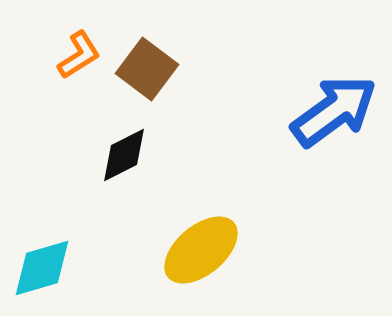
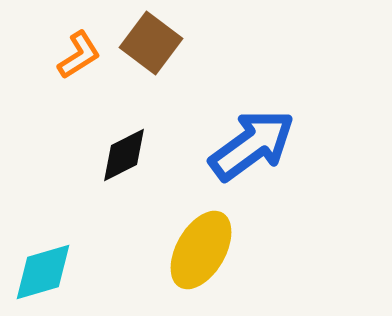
brown square: moved 4 px right, 26 px up
blue arrow: moved 82 px left, 34 px down
yellow ellipse: rotated 20 degrees counterclockwise
cyan diamond: moved 1 px right, 4 px down
